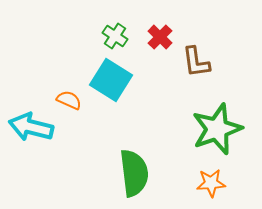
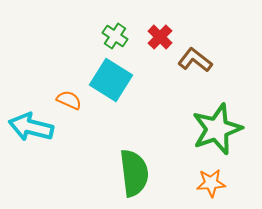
brown L-shape: moved 1 px left, 2 px up; rotated 136 degrees clockwise
